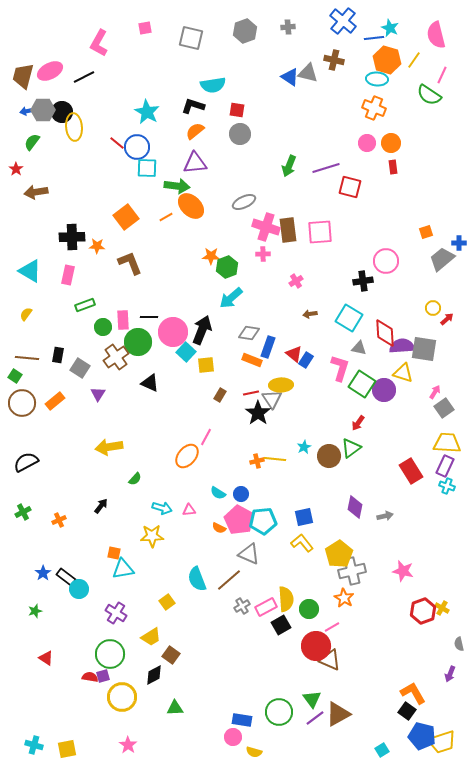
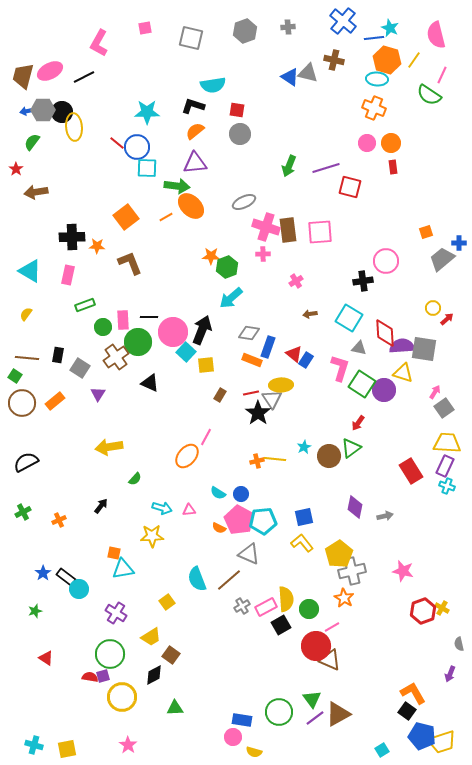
cyan star at (147, 112): rotated 30 degrees counterclockwise
